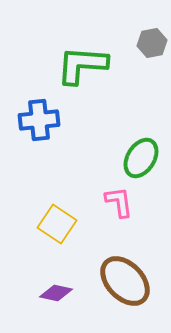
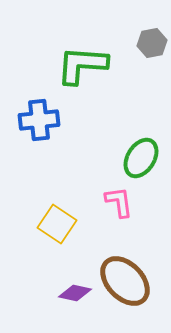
purple diamond: moved 19 px right
